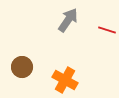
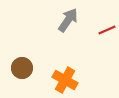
red line: rotated 42 degrees counterclockwise
brown circle: moved 1 px down
